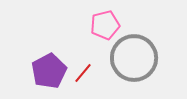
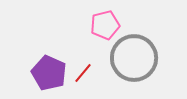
purple pentagon: moved 2 px down; rotated 20 degrees counterclockwise
